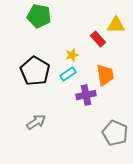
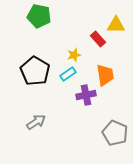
yellow star: moved 2 px right
